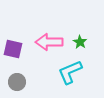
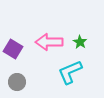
purple square: rotated 18 degrees clockwise
